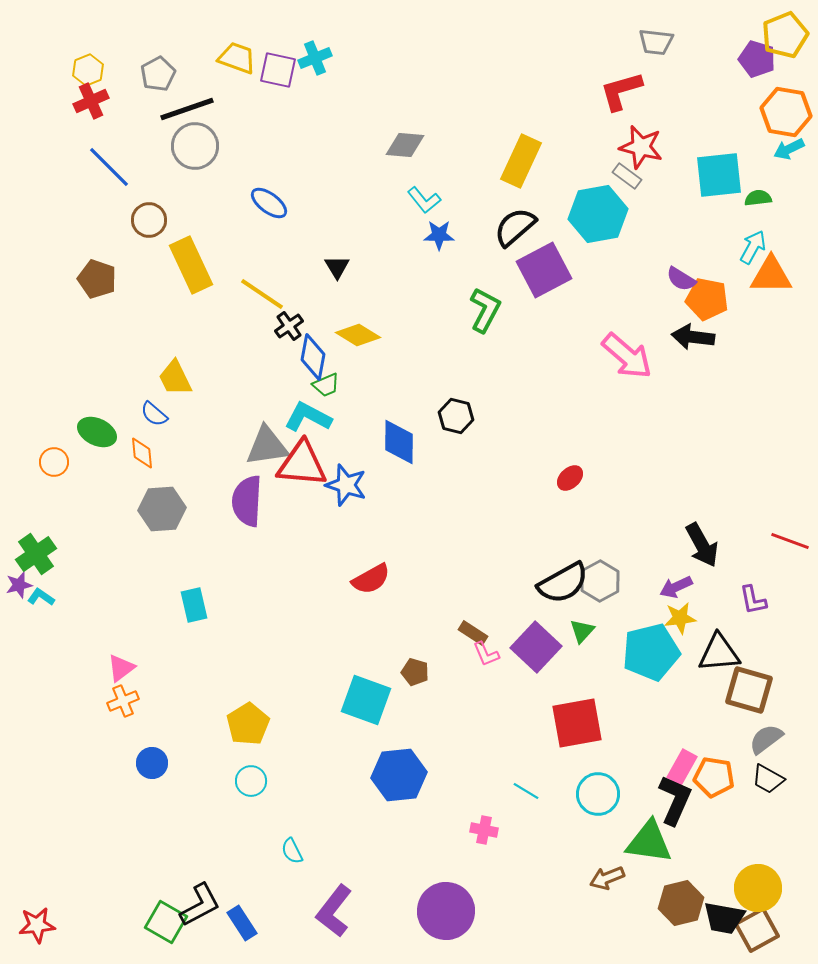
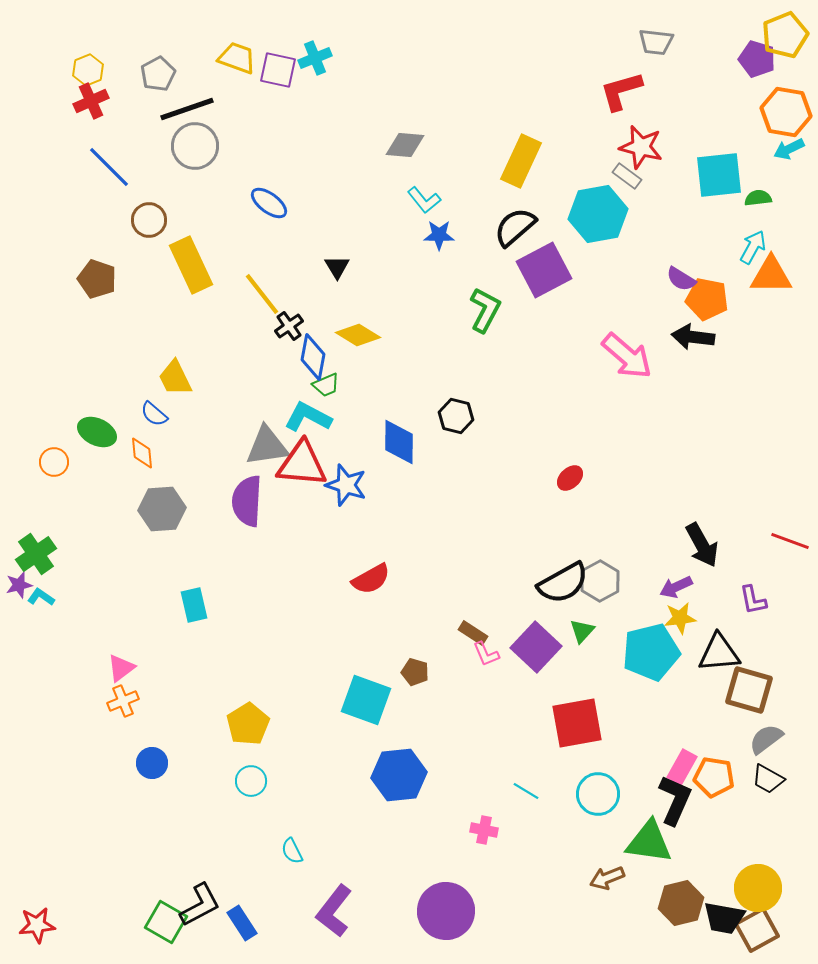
yellow line at (262, 294): rotated 18 degrees clockwise
